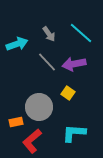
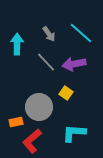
cyan arrow: rotated 70 degrees counterclockwise
gray line: moved 1 px left
yellow square: moved 2 px left
